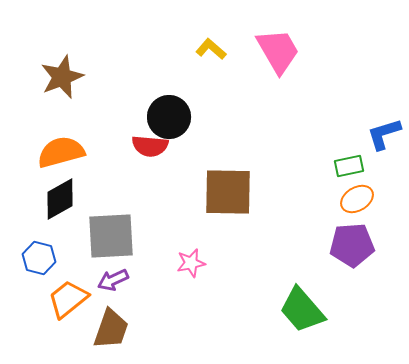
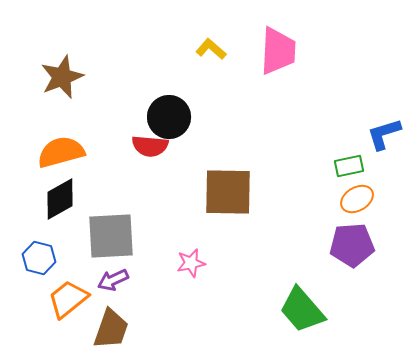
pink trapezoid: rotated 33 degrees clockwise
